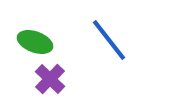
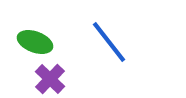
blue line: moved 2 px down
